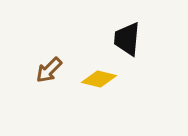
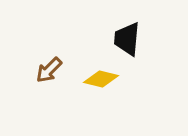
yellow diamond: moved 2 px right
